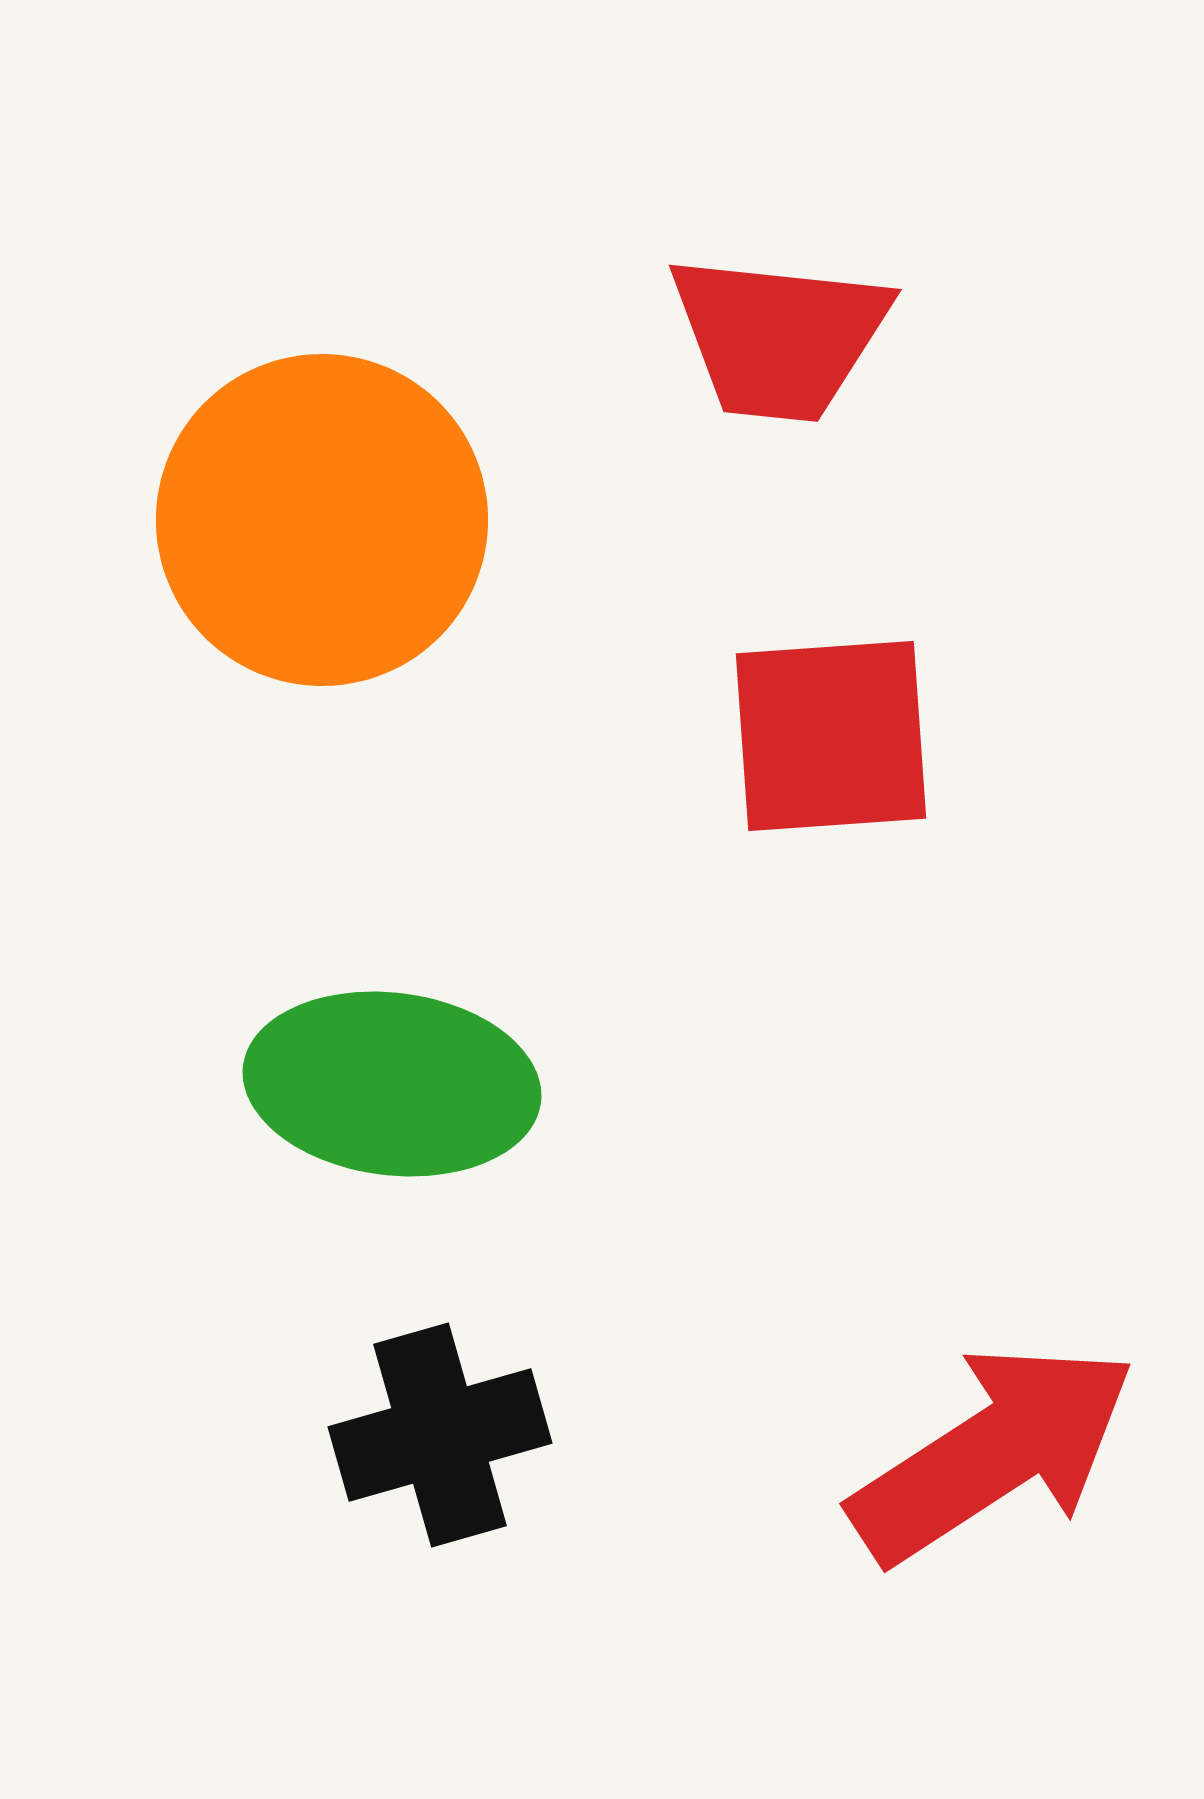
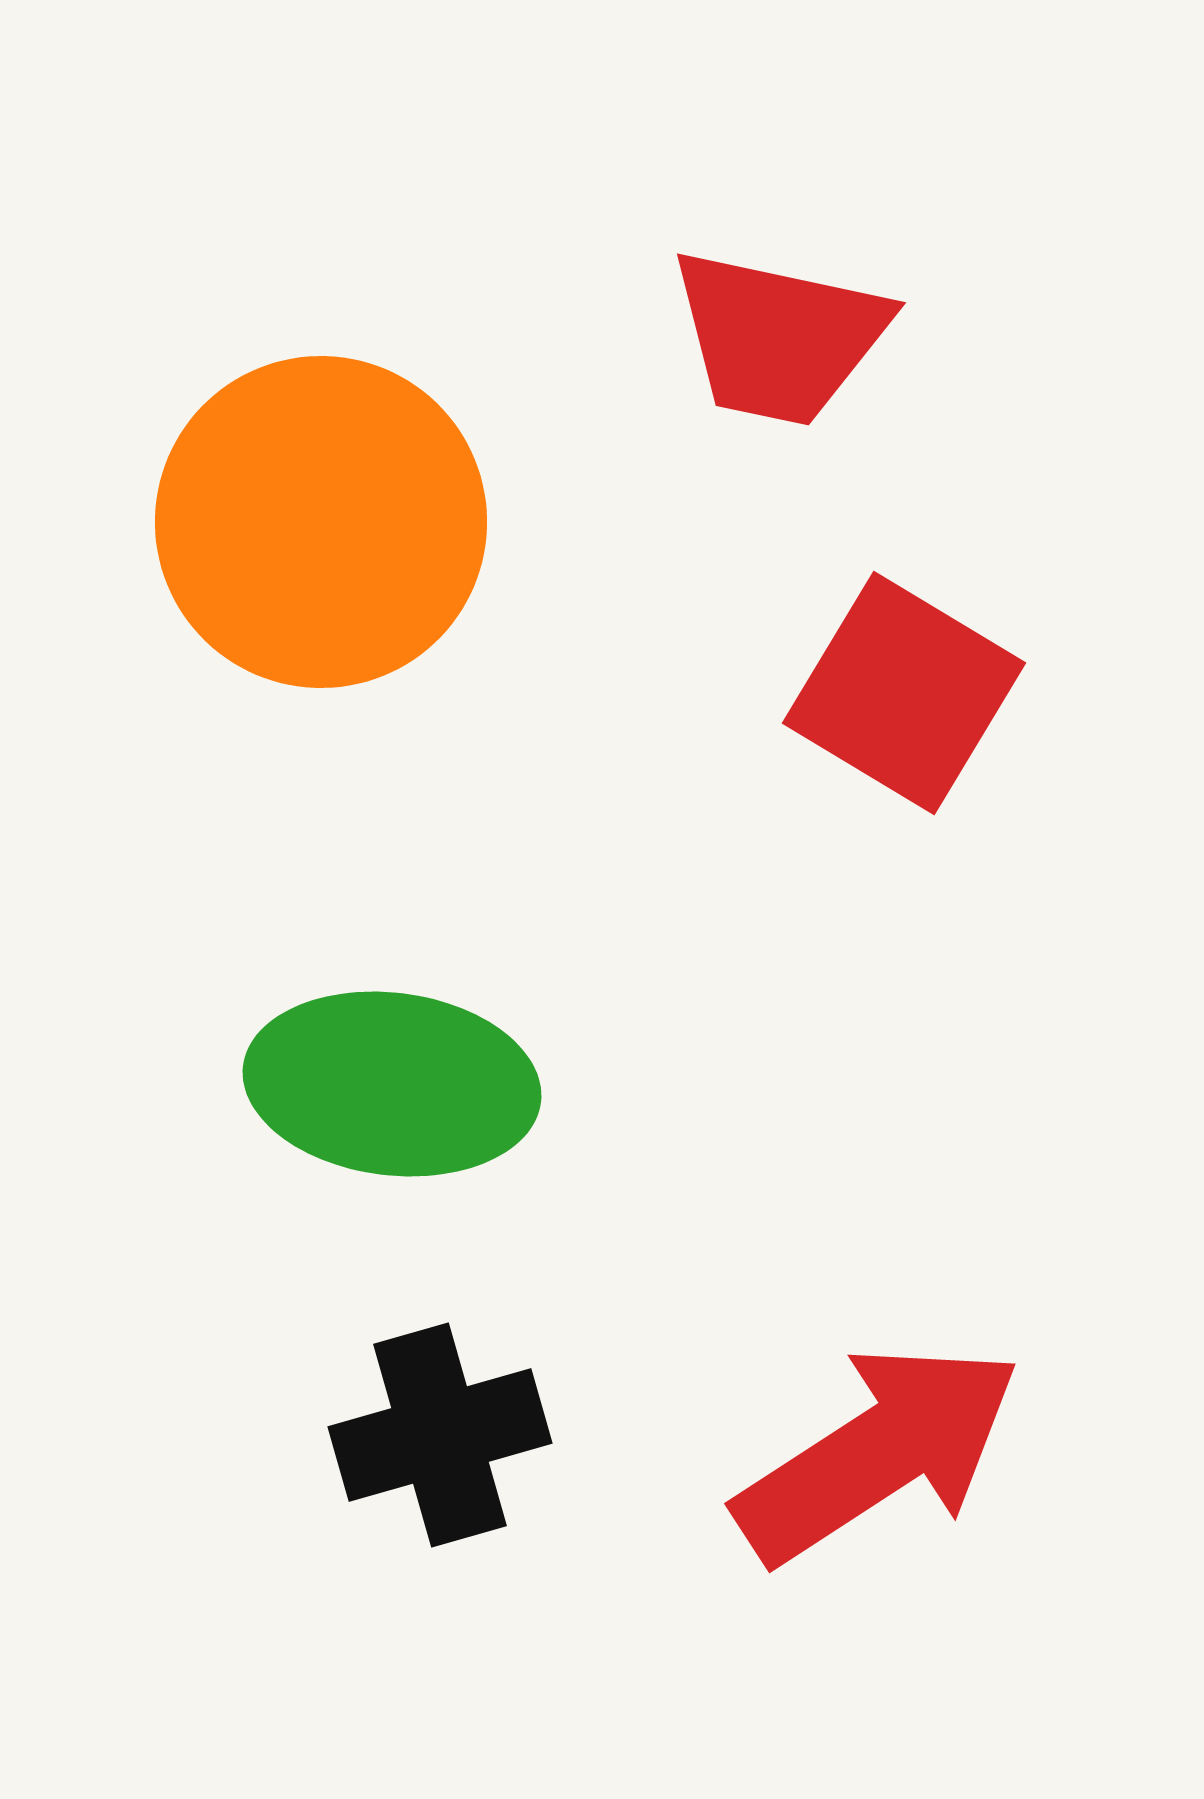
red trapezoid: rotated 6 degrees clockwise
orange circle: moved 1 px left, 2 px down
red square: moved 73 px right, 43 px up; rotated 35 degrees clockwise
red arrow: moved 115 px left
